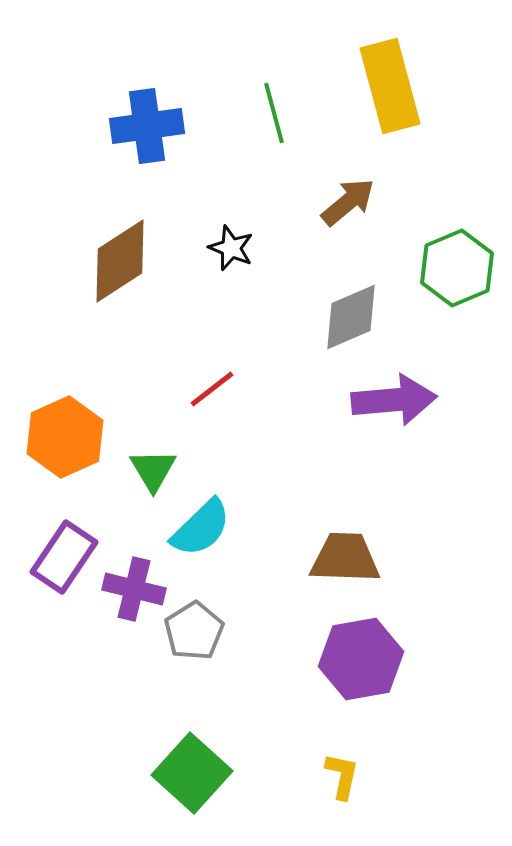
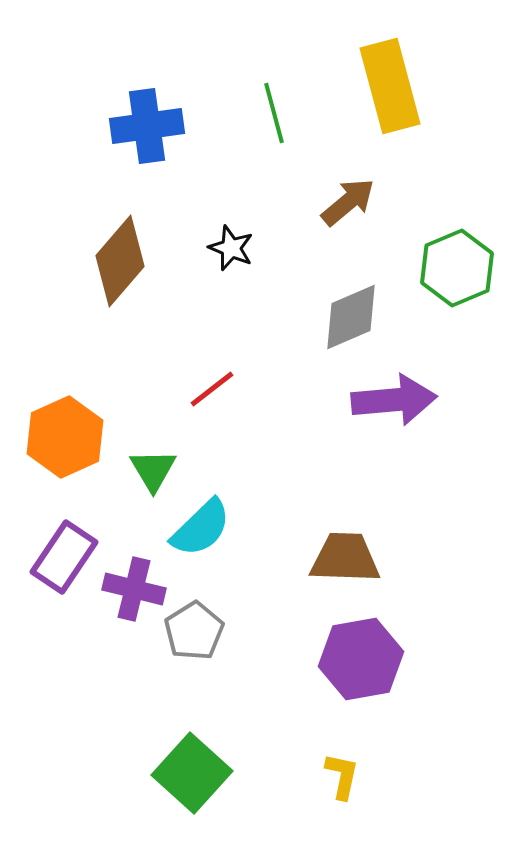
brown diamond: rotated 16 degrees counterclockwise
